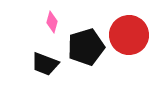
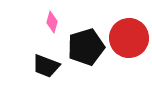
red circle: moved 3 px down
black trapezoid: moved 1 px right, 2 px down
